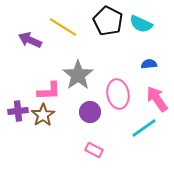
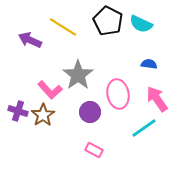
blue semicircle: rotated 14 degrees clockwise
pink L-shape: moved 1 px right, 1 px up; rotated 50 degrees clockwise
purple cross: rotated 24 degrees clockwise
